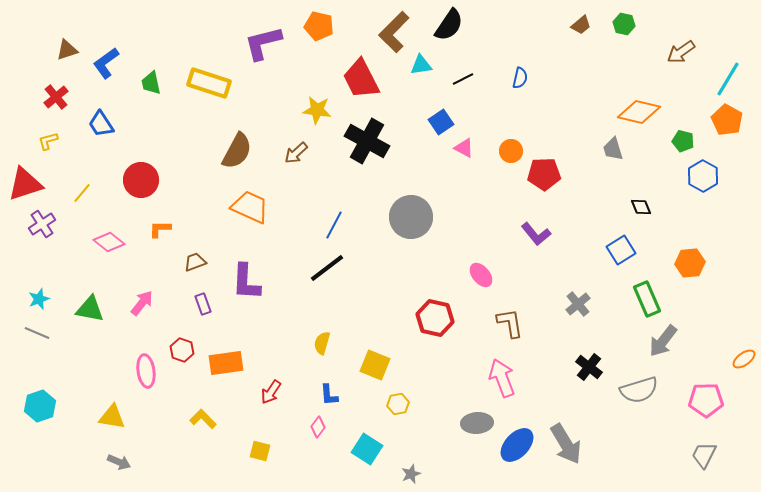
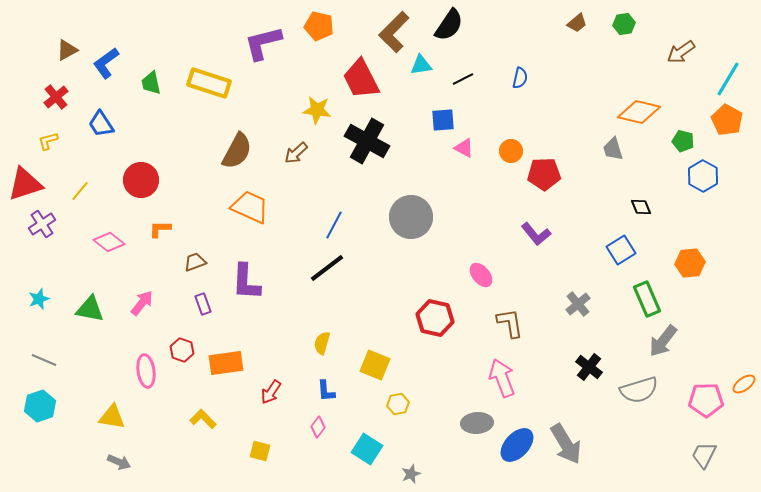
green hexagon at (624, 24): rotated 20 degrees counterclockwise
brown trapezoid at (581, 25): moved 4 px left, 2 px up
brown triangle at (67, 50): rotated 10 degrees counterclockwise
blue square at (441, 122): moved 2 px right, 2 px up; rotated 30 degrees clockwise
yellow line at (82, 193): moved 2 px left, 2 px up
gray line at (37, 333): moved 7 px right, 27 px down
orange ellipse at (744, 359): moved 25 px down
blue L-shape at (329, 395): moved 3 px left, 4 px up
